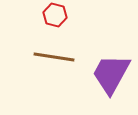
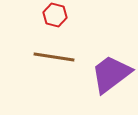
purple trapezoid: rotated 24 degrees clockwise
